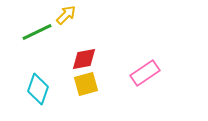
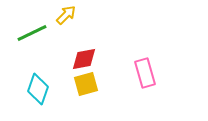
green line: moved 5 px left, 1 px down
pink rectangle: rotated 72 degrees counterclockwise
